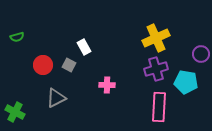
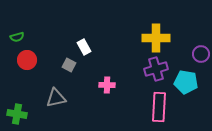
yellow cross: rotated 24 degrees clockwise
red circle: moved 16 px left, 5 px up
gray triangle: rotated 15 degrees clockwise
green cross: moved 2 px right, 2 px down; rotated 18 degrees counterclockwise
